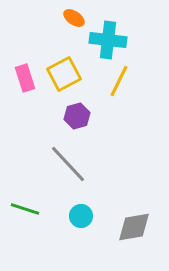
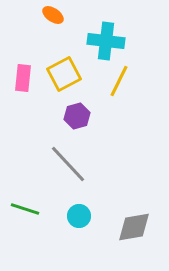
orange ellipse: moved 21 px left, 3 px up
cyan cross: moved 2 px left, 1 px down
pink rectangle: moved 2 px left; rotated 24 degrees clockwise
cyan circle: moved 2 px left
